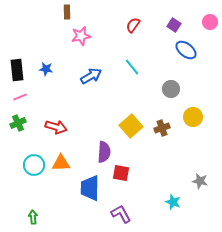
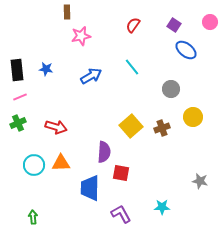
cyan star: moved 11 px left, 5 px down; rotated 21 degrees counterclockwise
